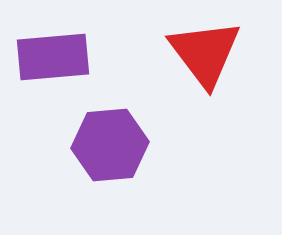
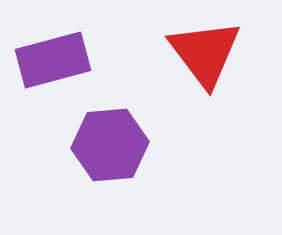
purple rectangle: moved 3 px down; rotated 10 degrees counterclockwise
